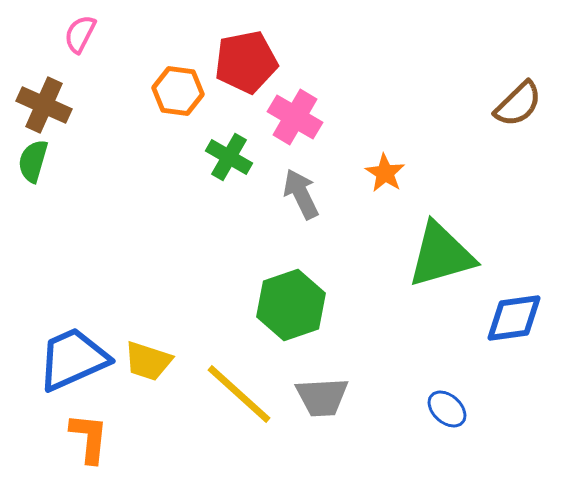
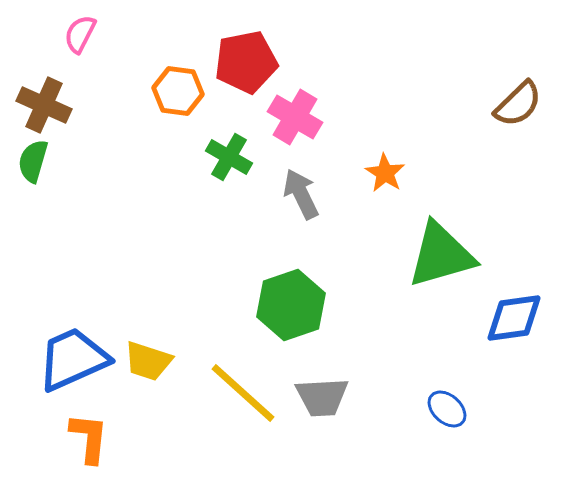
yellow line: moved 4 px right, 1 px up
